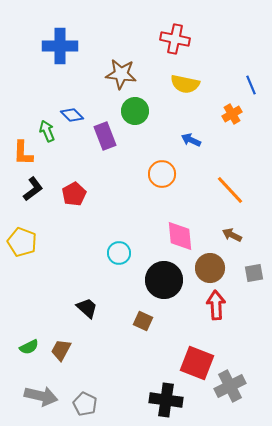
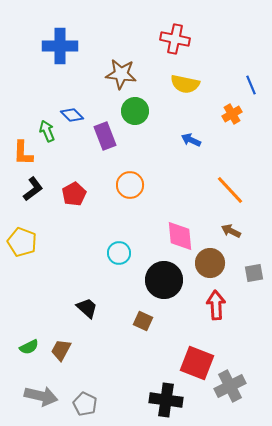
orange circle: moved 32 px left, 11 px down
brown arrow: moved 1 px left, 4 px up
brown circle: moved 5 px up
